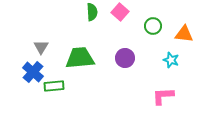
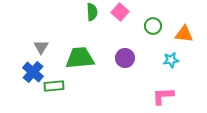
cyan star: rotated 28 degrees counterclockwise
